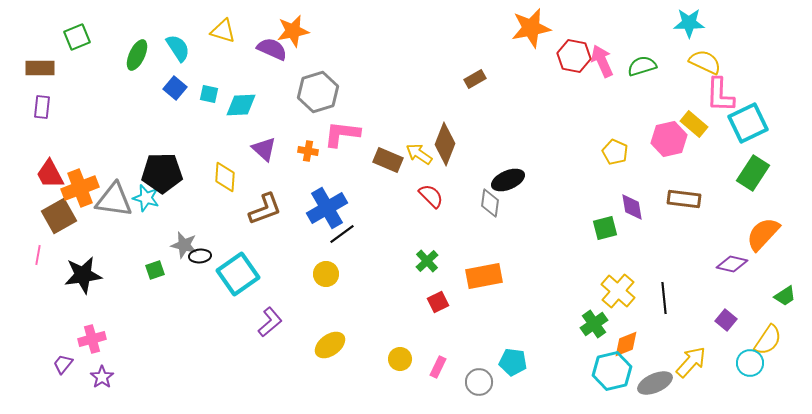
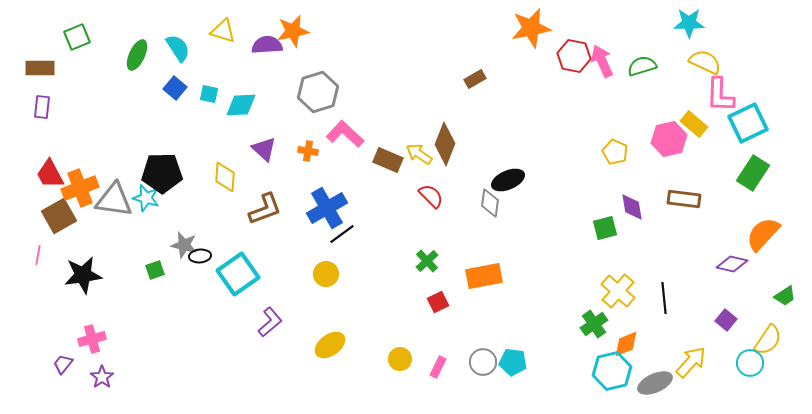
purple semicircle at (272, 49): moved 5 px left, 4 px up; rotated 28 degrees counterclockwise
pink L-shape at (342, 134): moved 3 px right; rotated 36 degrees clockwise
gray circle at (479, 382): moved 4 px right, 20 px up
